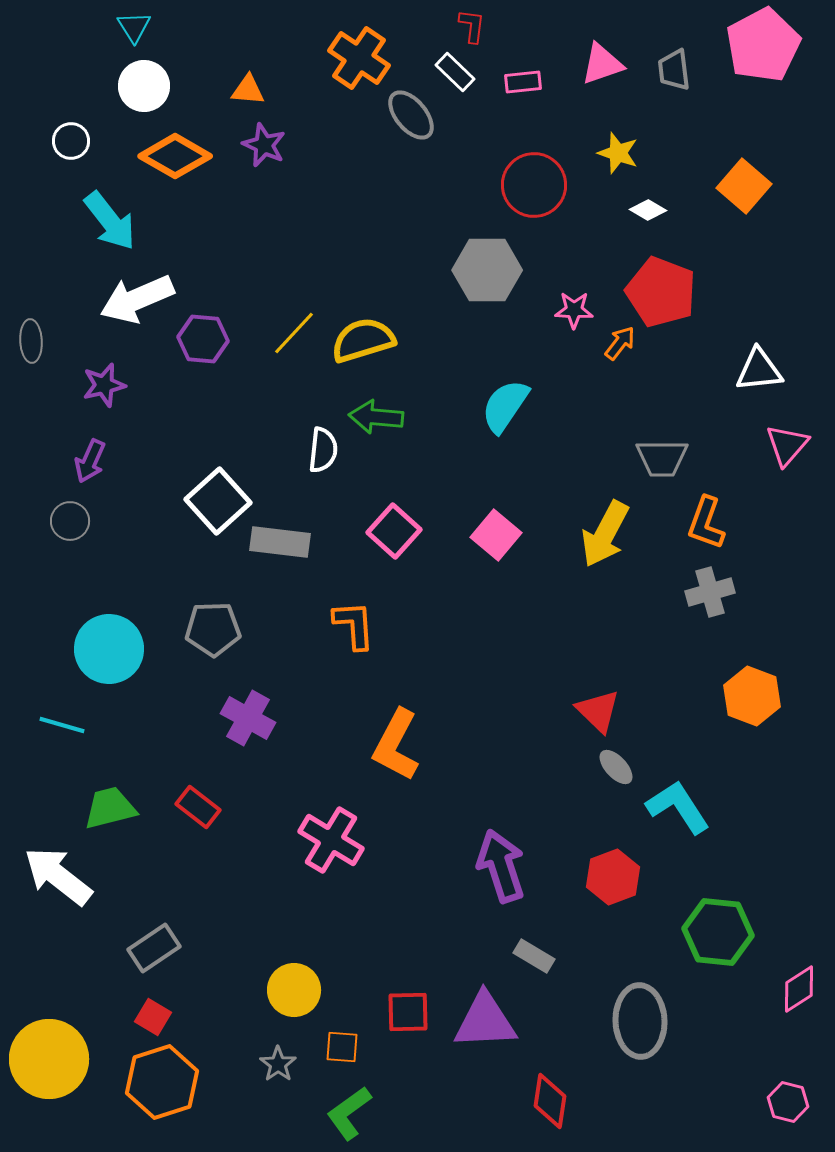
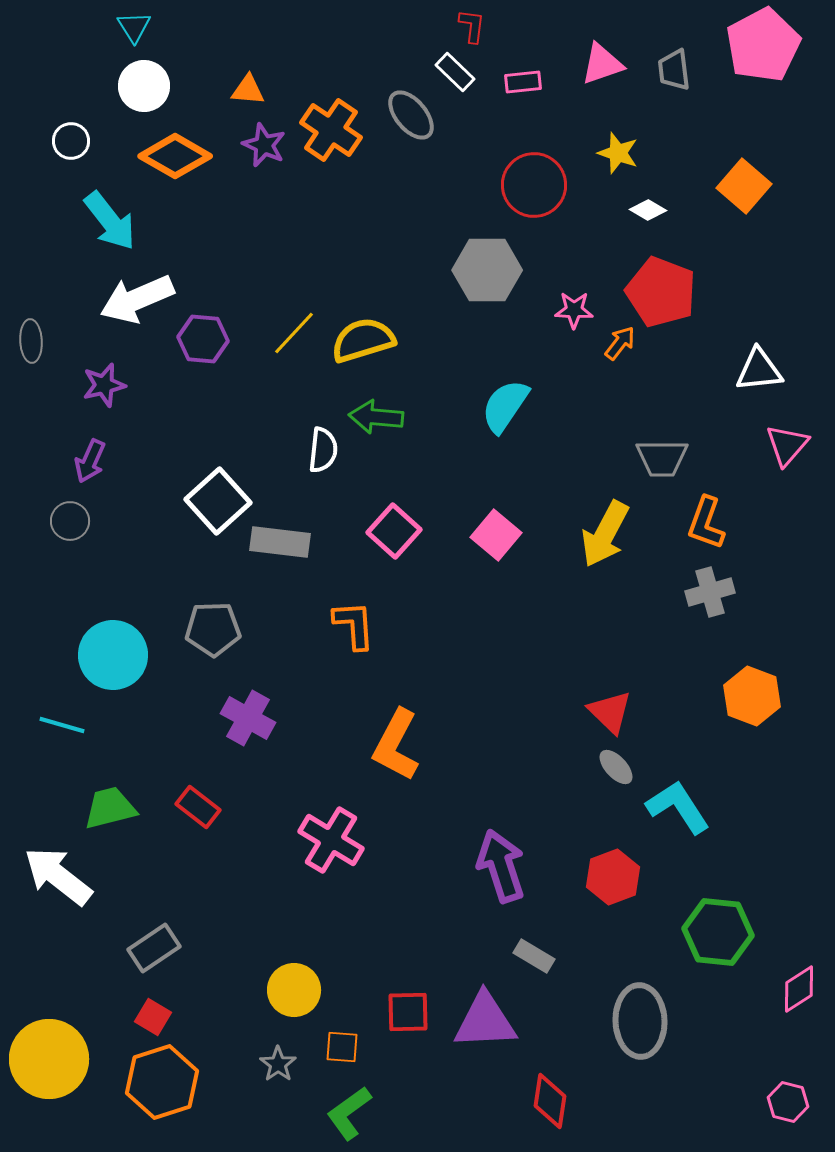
orange cross at (359, 58): moved 28 px left, 72 px down
cyan circle at (109, 649): moved 4 px right, 6 px down
red triangle at (598, 711): moved 12 px right, 1 px down
